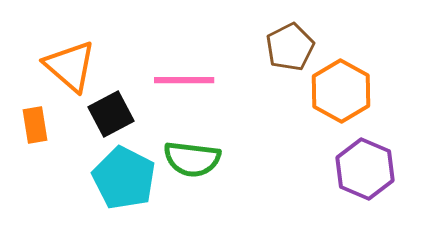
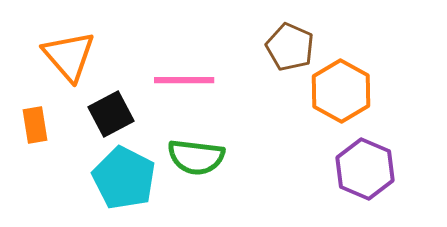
brown pentagon: rotated 21 degrees counterclockwise
orange triangle: moved 1 px left, 10 px up; rotated 8 degrees clockwise
green semicircle: moved 4 px right, 2 px up
